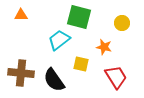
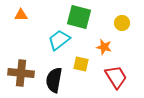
black semicircle: rotated 45 degrees clockwise
